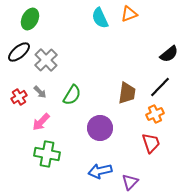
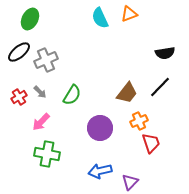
black semicircle: moved 4 px left, 1 px up; rotated 30 degrees clockwise
gray cross: rotated 20 degrees clockwise
brown trapezoid: rotated 30 degrees clockwise
orange cross: moved 16 px left, 7 px down
